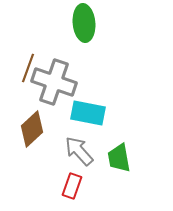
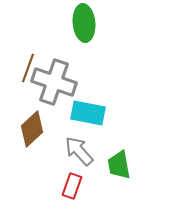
green trapezoid: moved 7 px down
